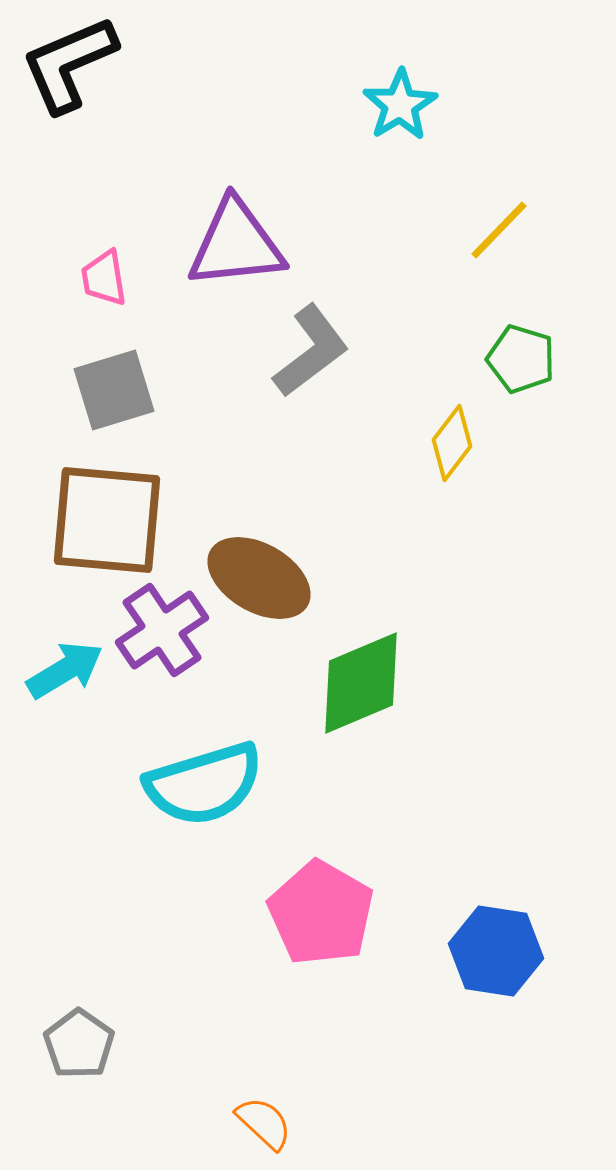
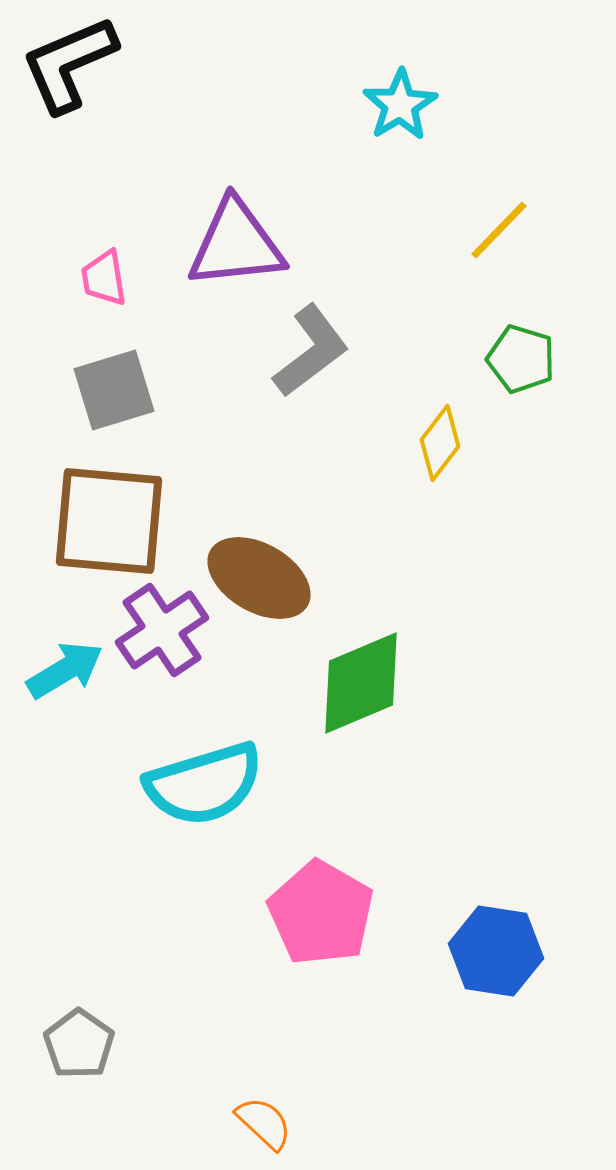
yellow diamond: moved 12 px left
brown square: moved 2 px right, 1 px down
